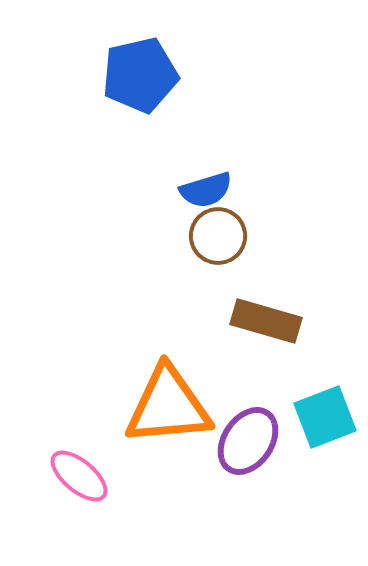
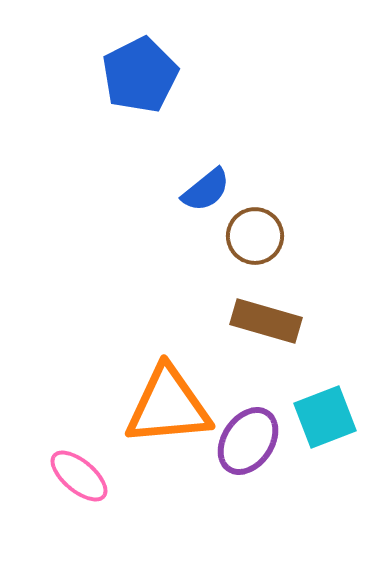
blue pentagon: rotated 14 degrees counterclockwise
blue semicircle: rotated 22 degrees counterclockwise
brown circle: moved 37 px right
